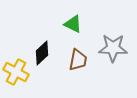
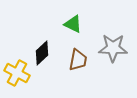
yellow cross: moved 1 px right, 1 px down
